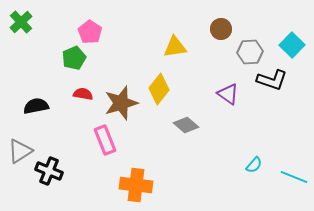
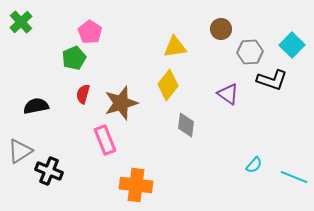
yellow diamond: moved 9 px right, 4 px up
red semicircle: rotated 84 degrees counterclockwise
gray diamond: rotated 55 degrees clockwise
